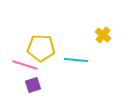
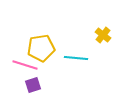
yellow pentagon: rotated 12 degrees counterclockwise
cyan line: moved 2 px up
